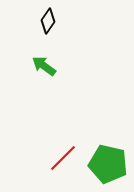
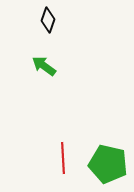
black diamond: moved 1 px up; rotated 15 degrees counterclockwise
red line: rotated 48 degrees counterclockwise
